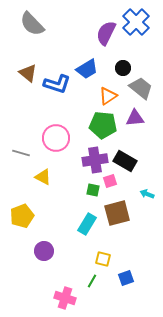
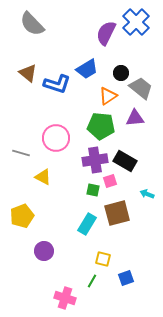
black circle: moved 2 px left, 5 px down
green pentagon: moved 2 px left, 1 px down
